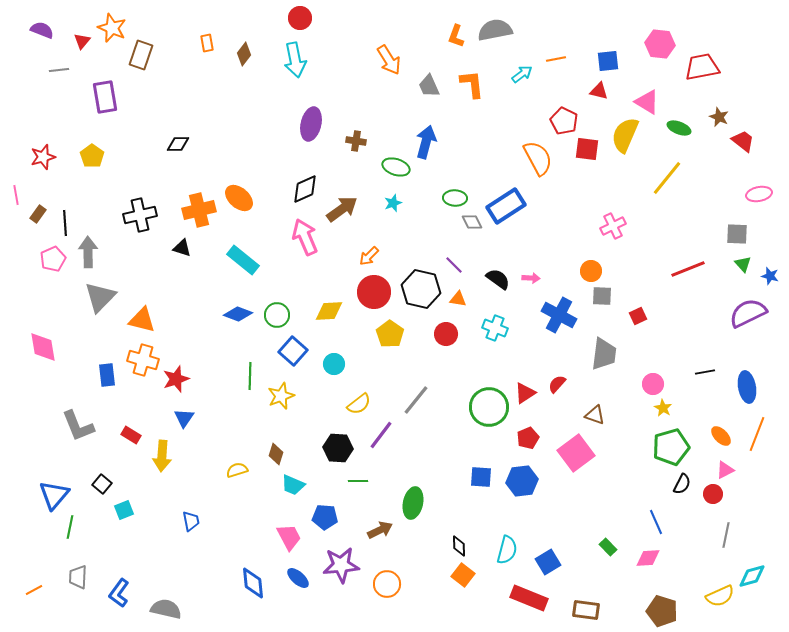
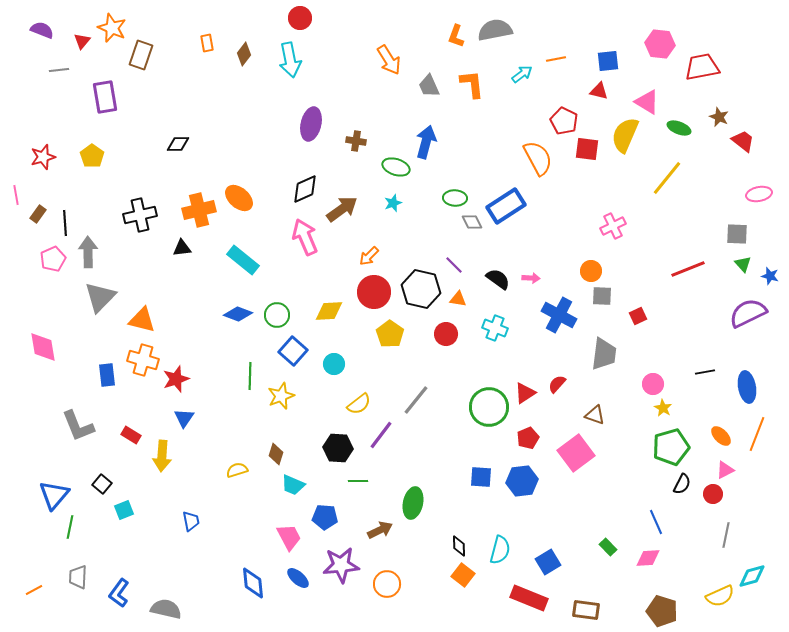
cyan arrow at (295, 60): moved 5 px left
black triangle at (182, 248): rotated 24 degrees counterclockwise
cyan semicircle at (507, 550): moved 7 px left
